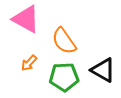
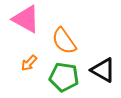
green pentagon: rotated 12 degrees clockwise
